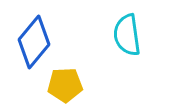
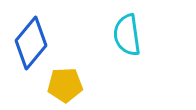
blue diamond: moved 3 px left, 1 px down
